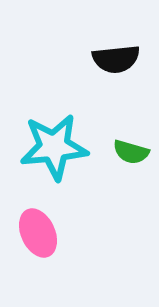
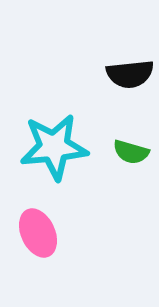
black semicircle: moved 14 px right, 15 px down
